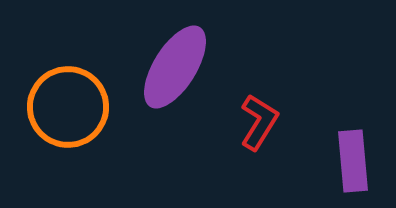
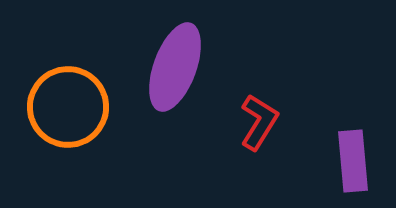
purple ellipse: rotated 12 degrees counterclockwise
